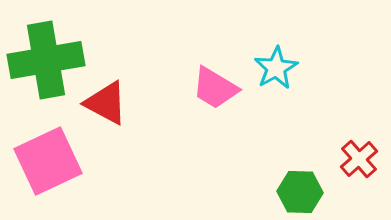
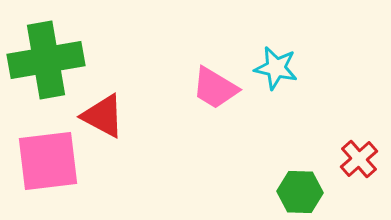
cyan star: rotated 30 degrees counterclockwise
red triangle: moved 3 px left, 13 px down
pink square: rotated 18 degrees clockwise
